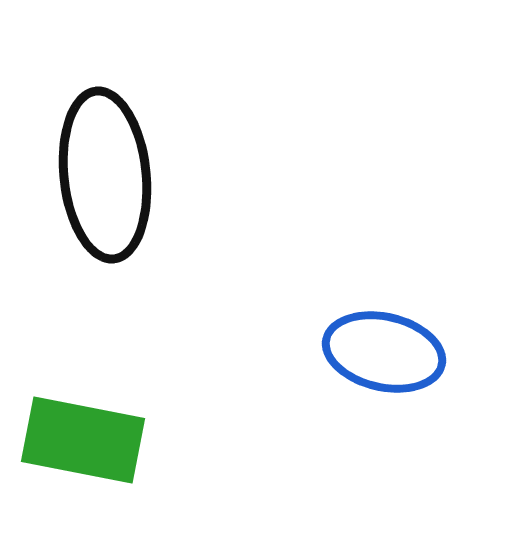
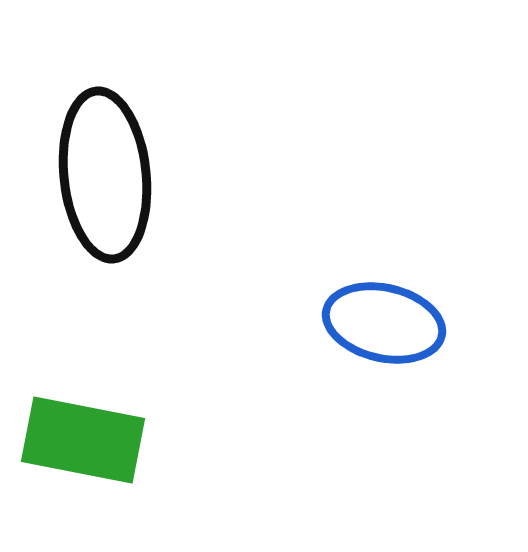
blue ellipse: moved 29 px up
